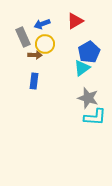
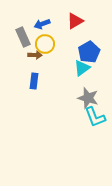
cyan L-shape: rotated 65 degrees clockwise
